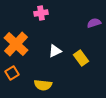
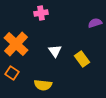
purple semicircle: moved 1 px right
white triangle: rotated 40 degrees counterclockwise
yellow rectangle: moved 1 px right, 1 px down
orange square: rotated 24 degrees counterclockwise
